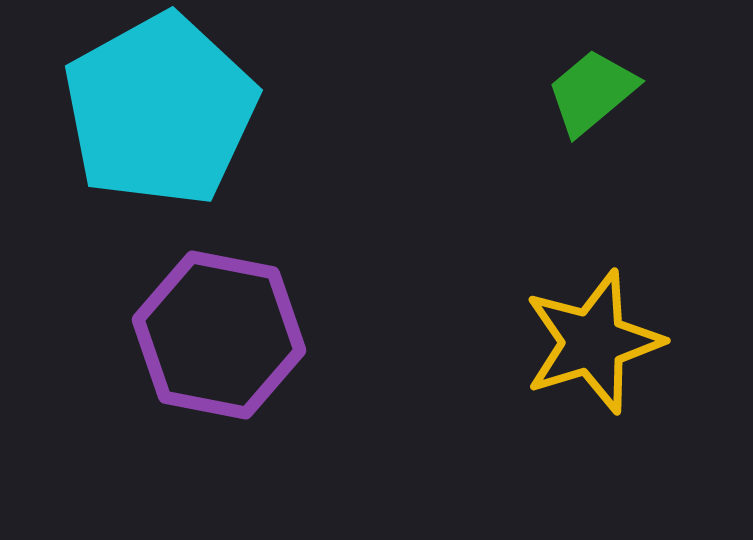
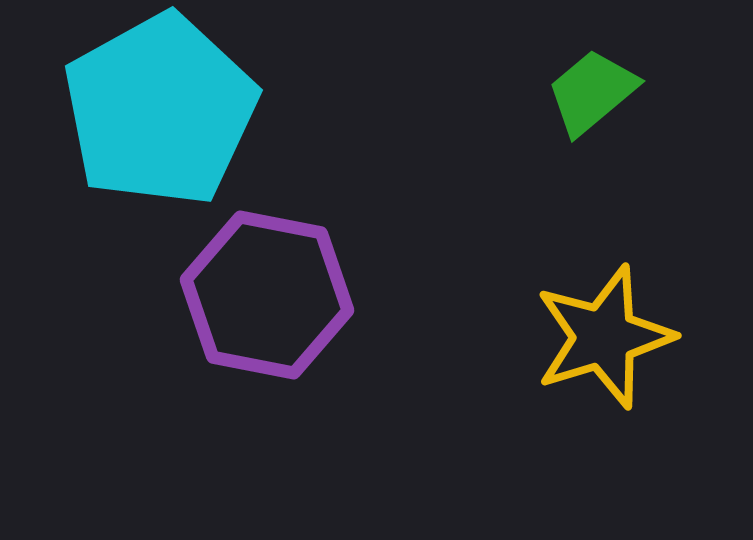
purple hexagon: moved 48 px right, 40 px up
yellow star: moved 11 px right, 5 px up
